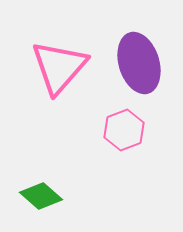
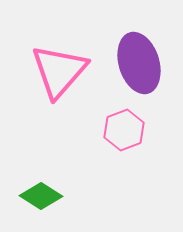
pink triangle: moved 4 px down
green diamond: rotated 9 degrees counterclockwise
